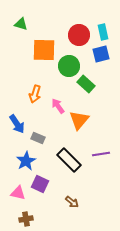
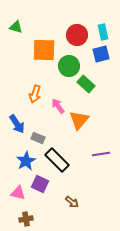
green triangle: moved 5 px left, 3 px down
red circle: moved 2 px left
black rectangle: moved 12 px left
